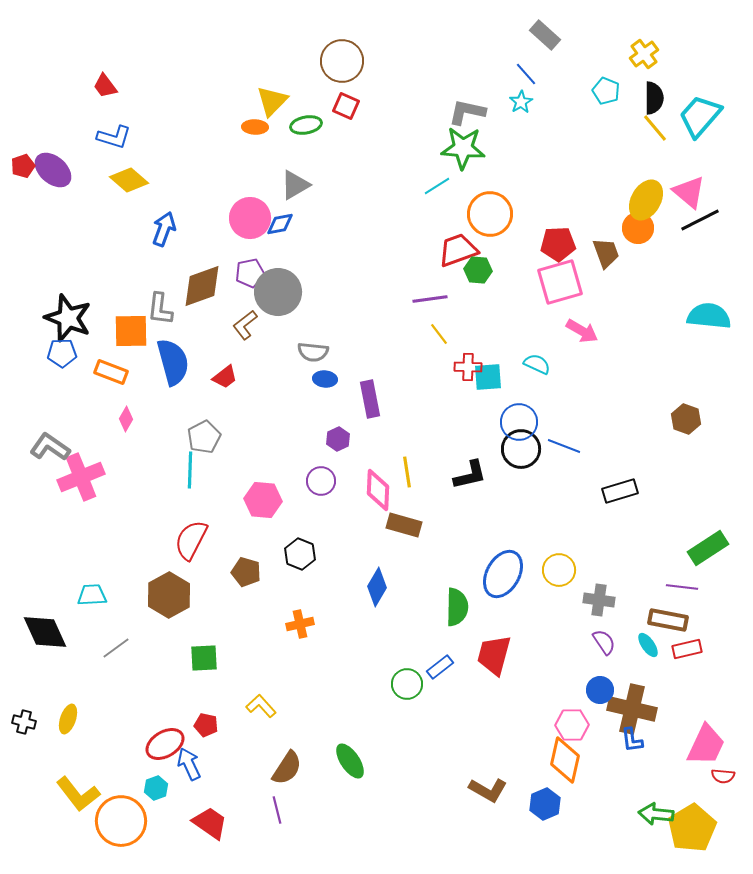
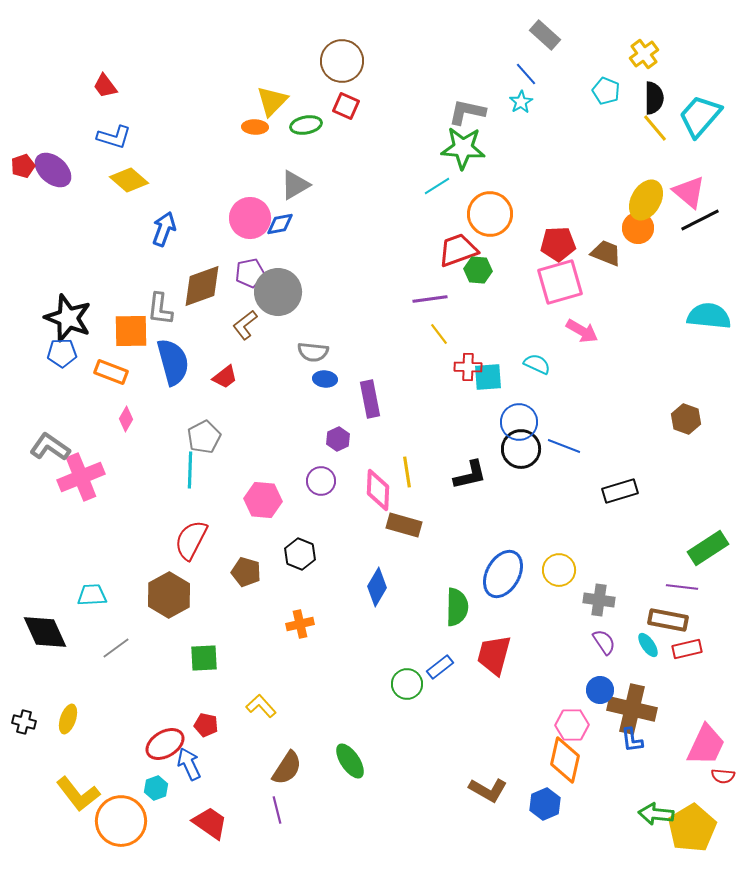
brown trapezoid at (606, 253): rotated 48 degrees counterclockwise
